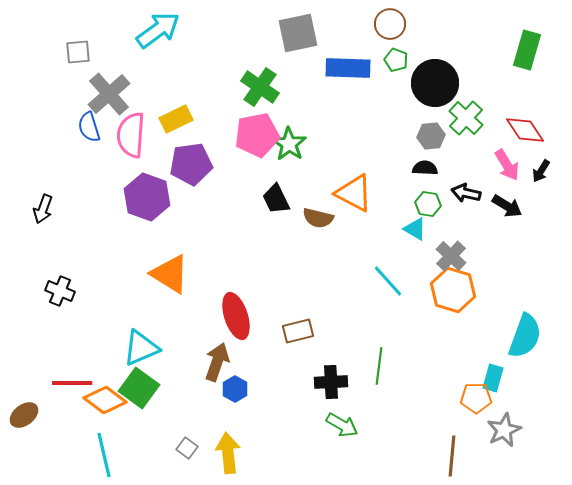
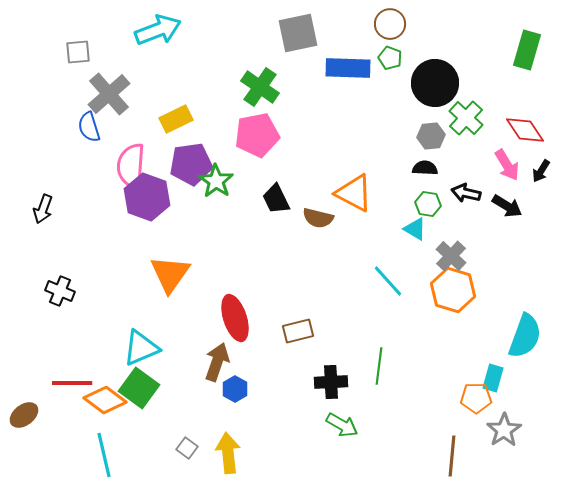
cyan arrow at (158, 30): rotated 15 degrees clockwise
green pentagon at (396, 60): moved 6 px left, 2 px up
pink semicircle at (131, 135): moved 31 px down
green star at (289, 144): moved 73 px left, 37 px down
orange triangle at (170, 274): rotated 33 degrees clockwise
red ellipse at (236, 316): moved 1 px left, 2 px down
gray star at (504, 430): rotated 8 degrees counterclockwise
